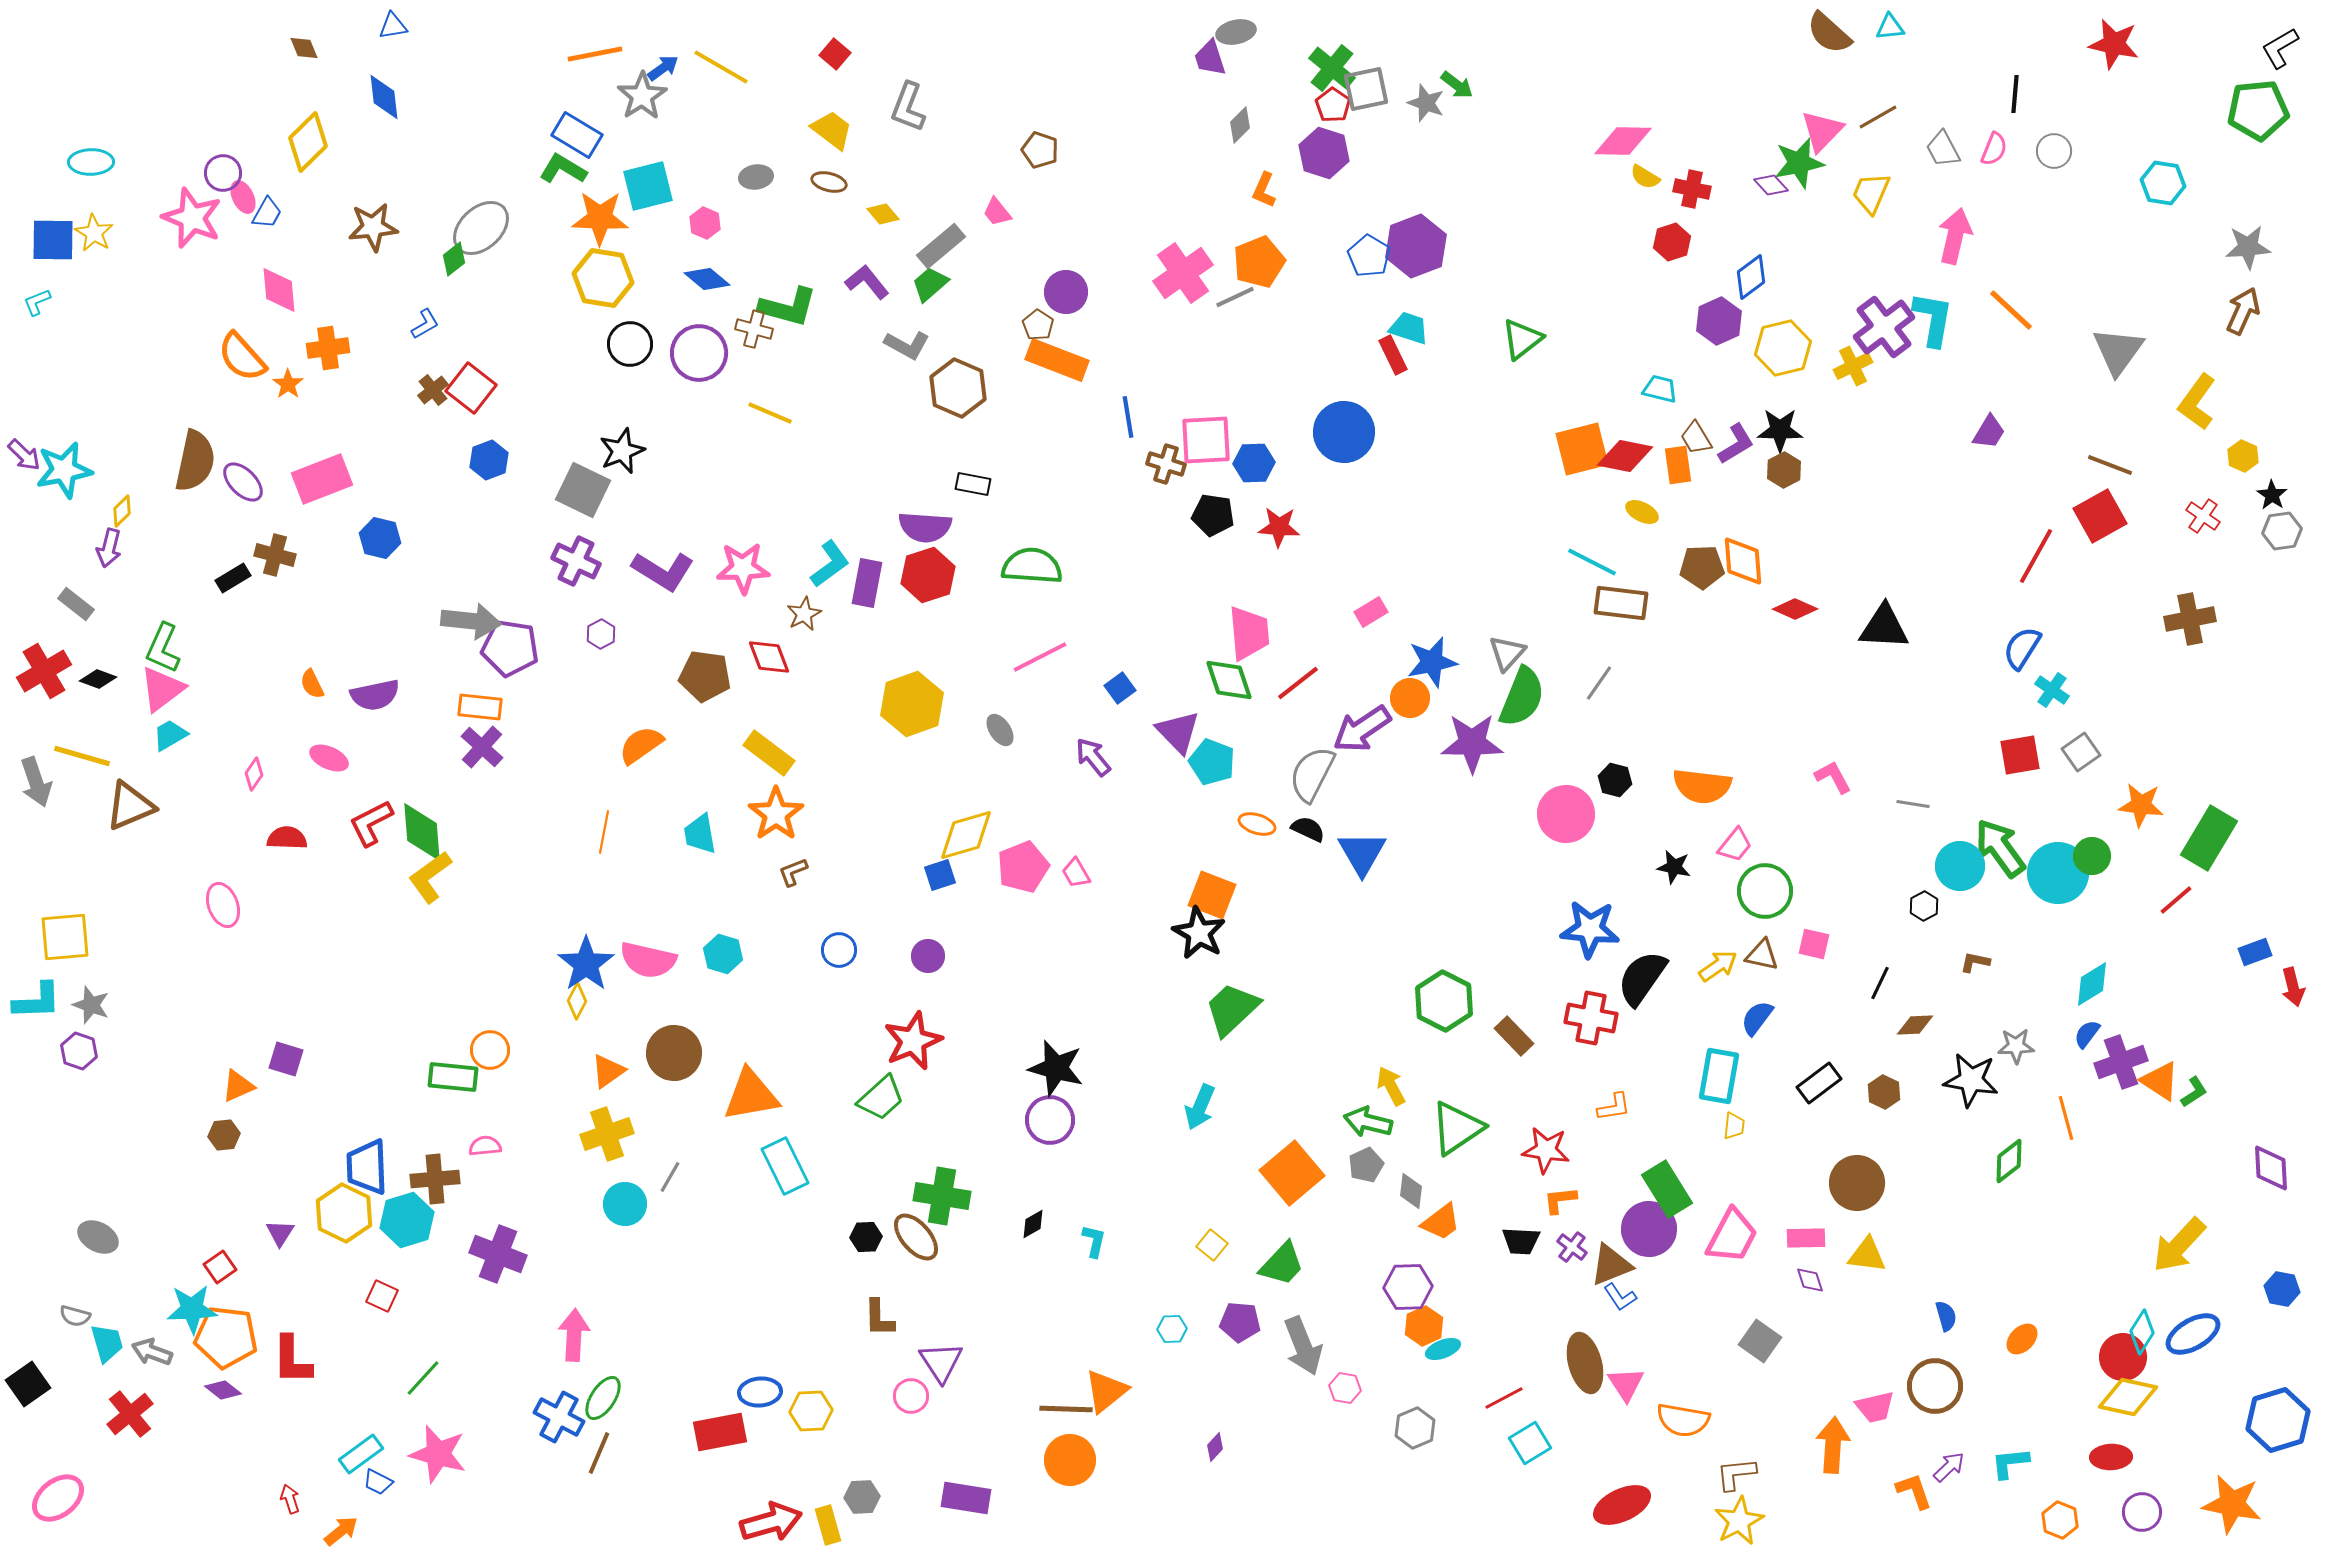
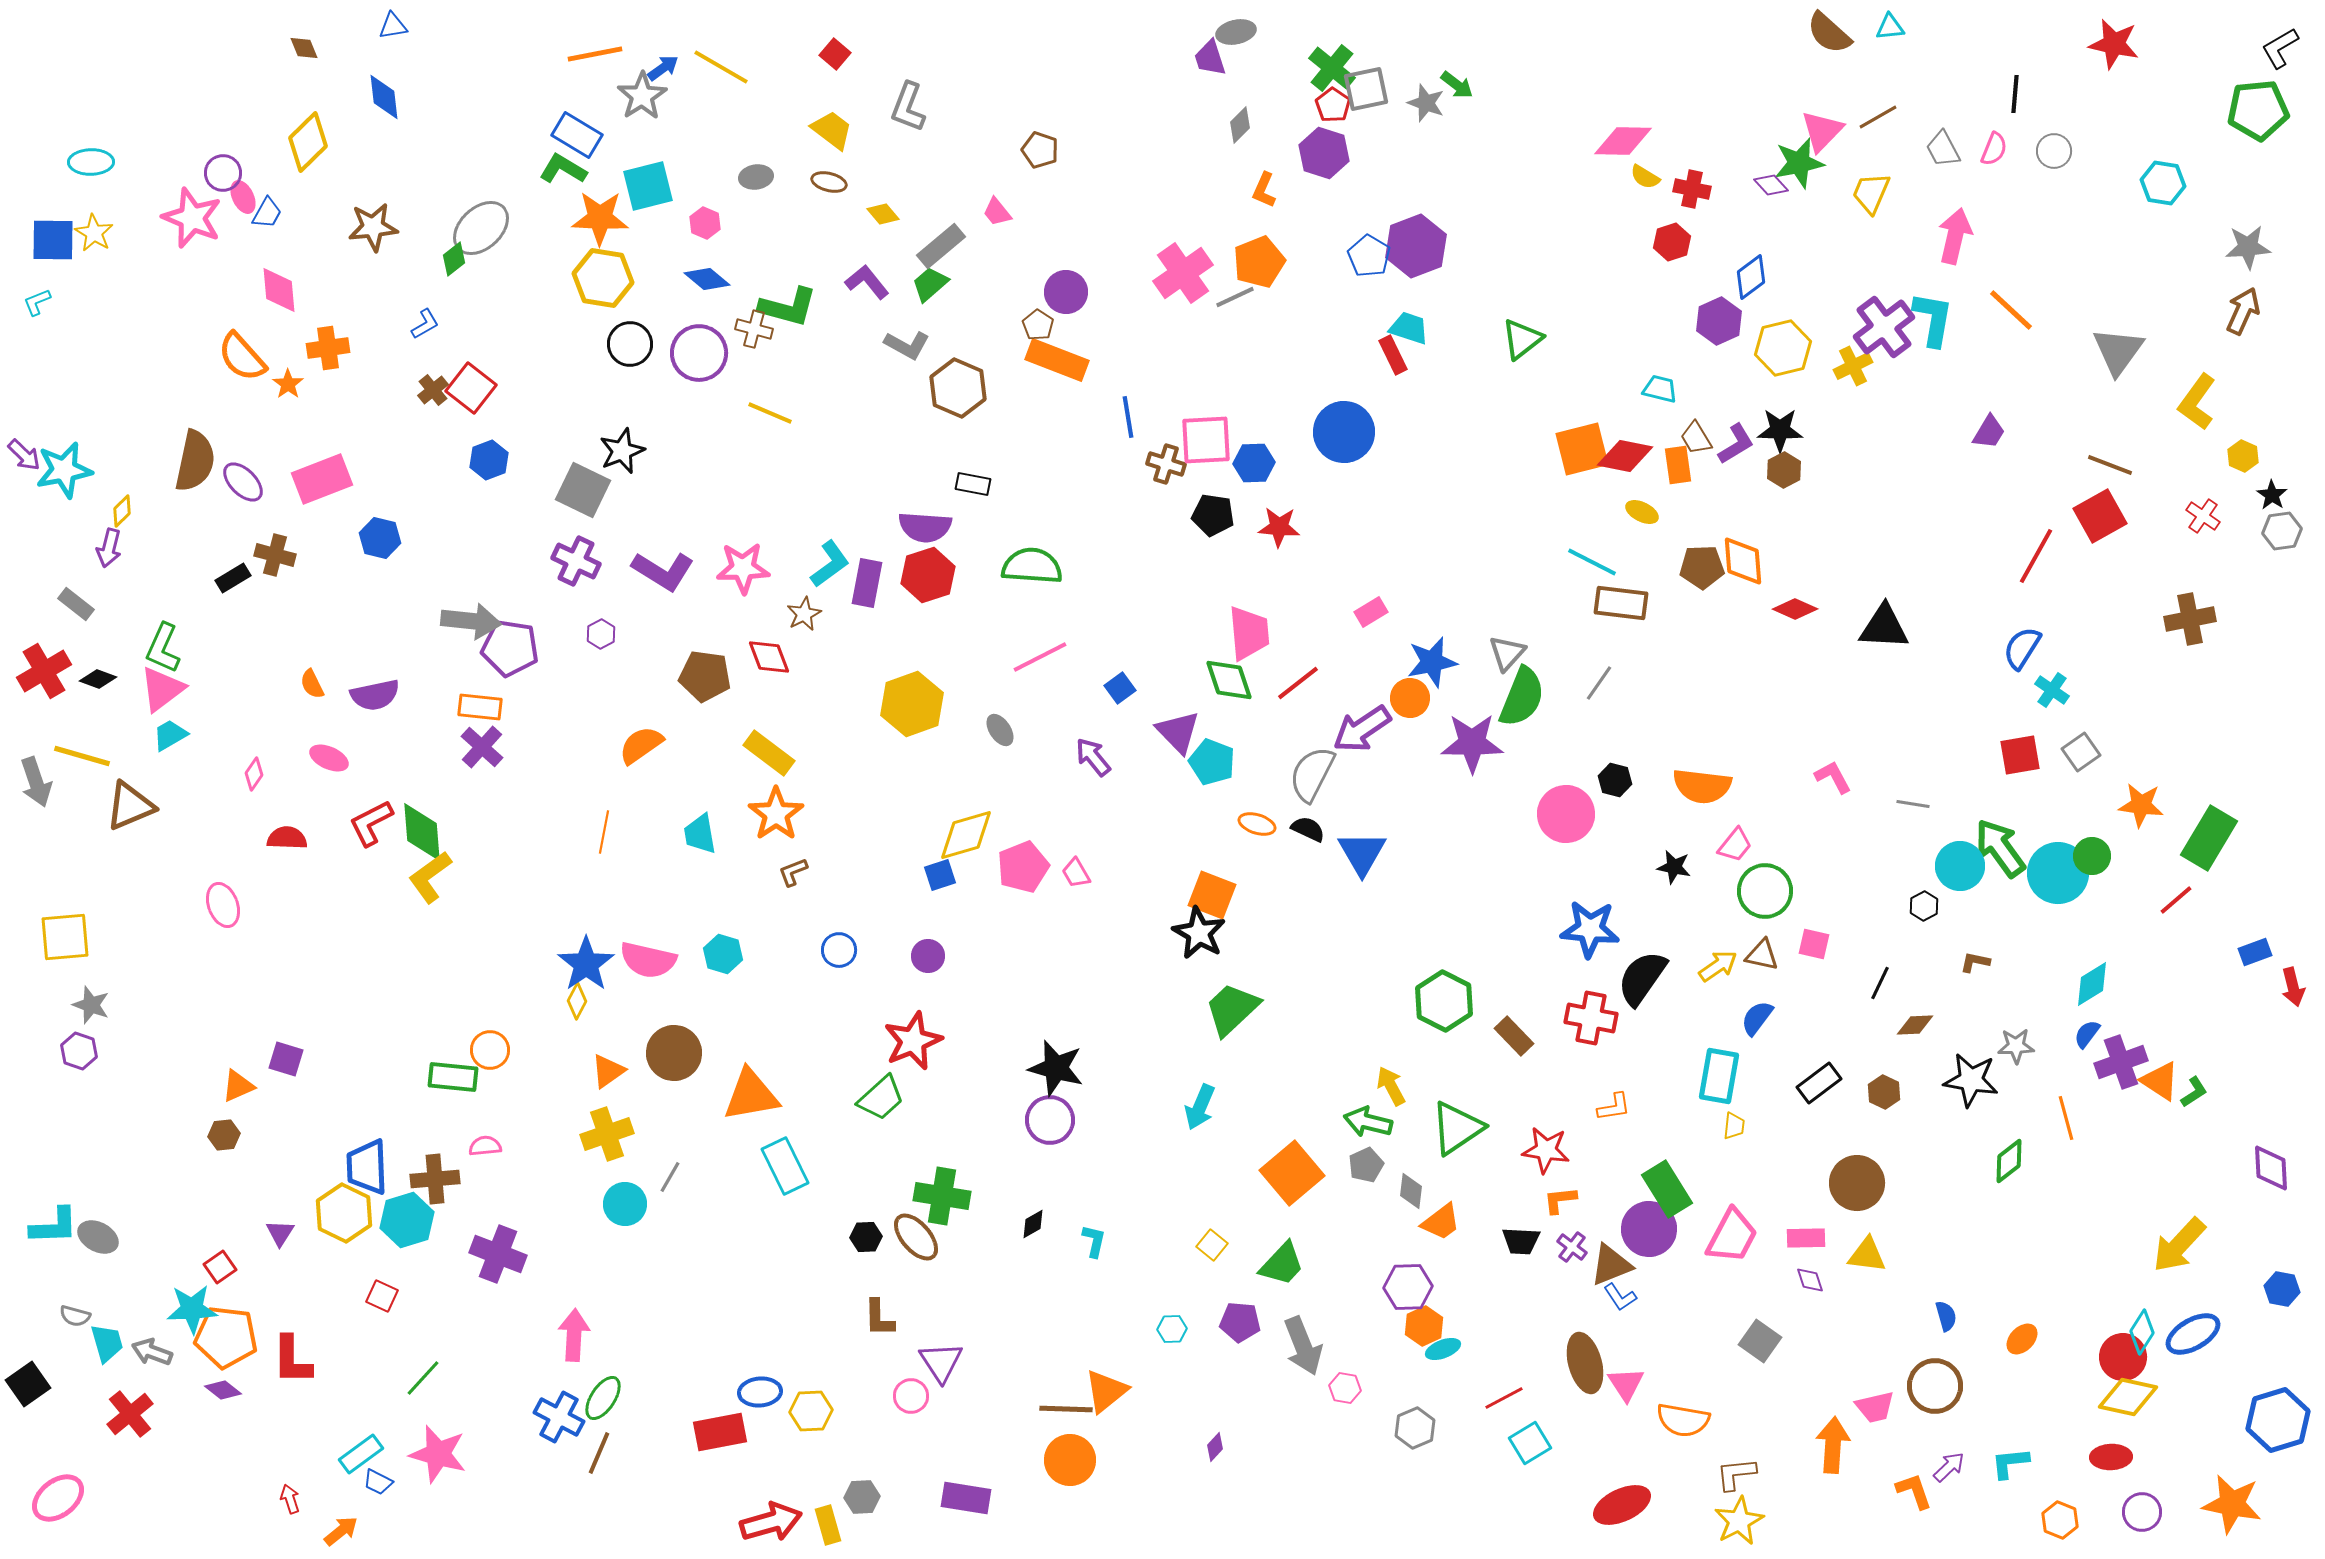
cyan L-shape at (37, 1001): moved 17 px right, 225 px down
